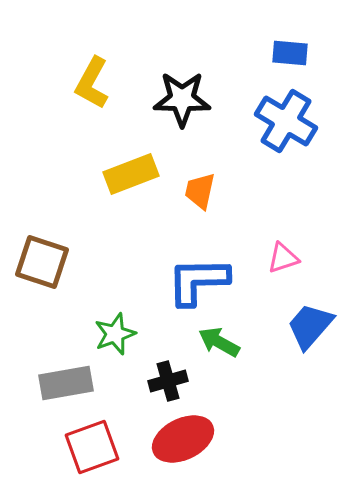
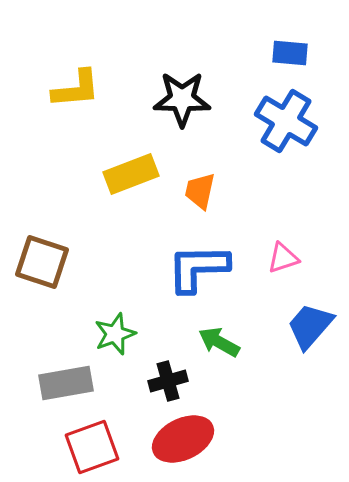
yellow L-shape: moved 16 px left, 6 px down; rotated 124 degrees counterclockwise
blue L-shape: moved 13 px up
